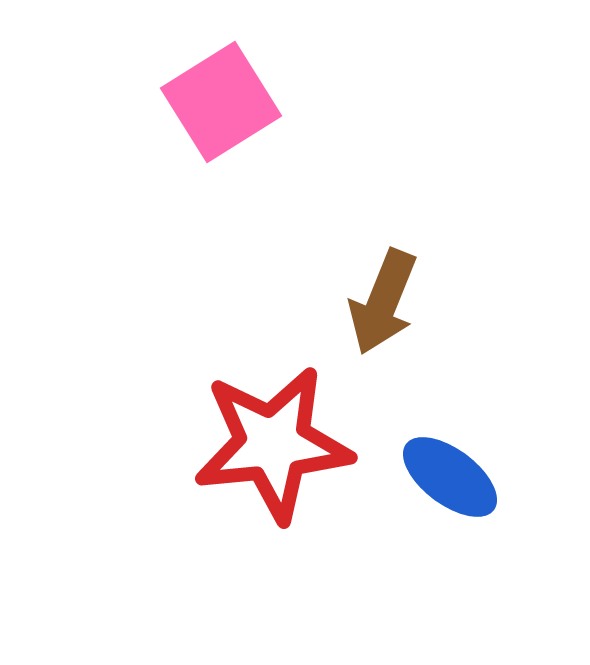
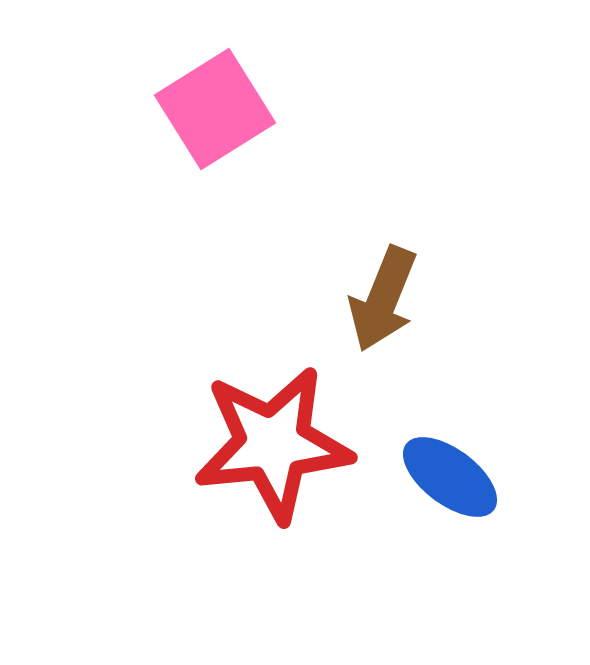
pink square: moved 6 px left, 7 px down
brown arrow: moved 3 px up
